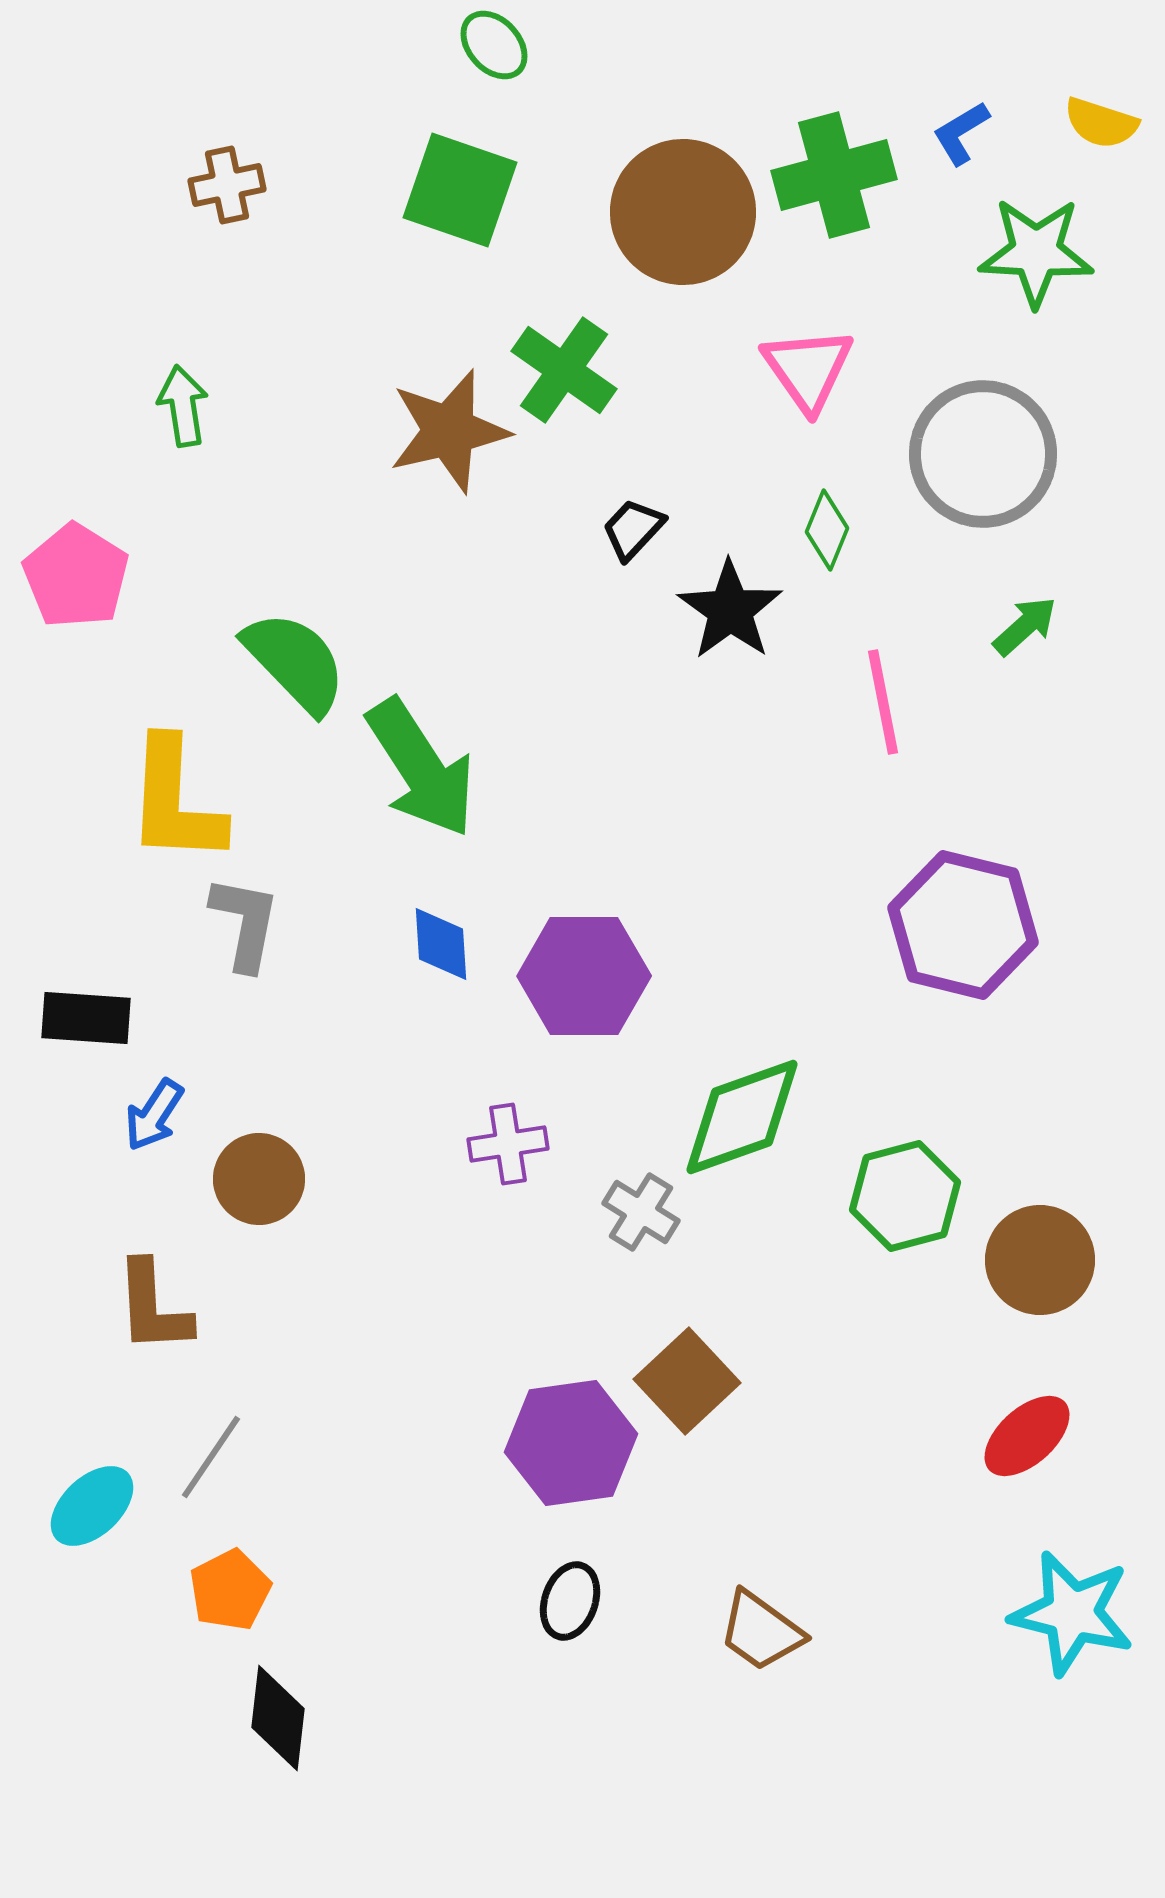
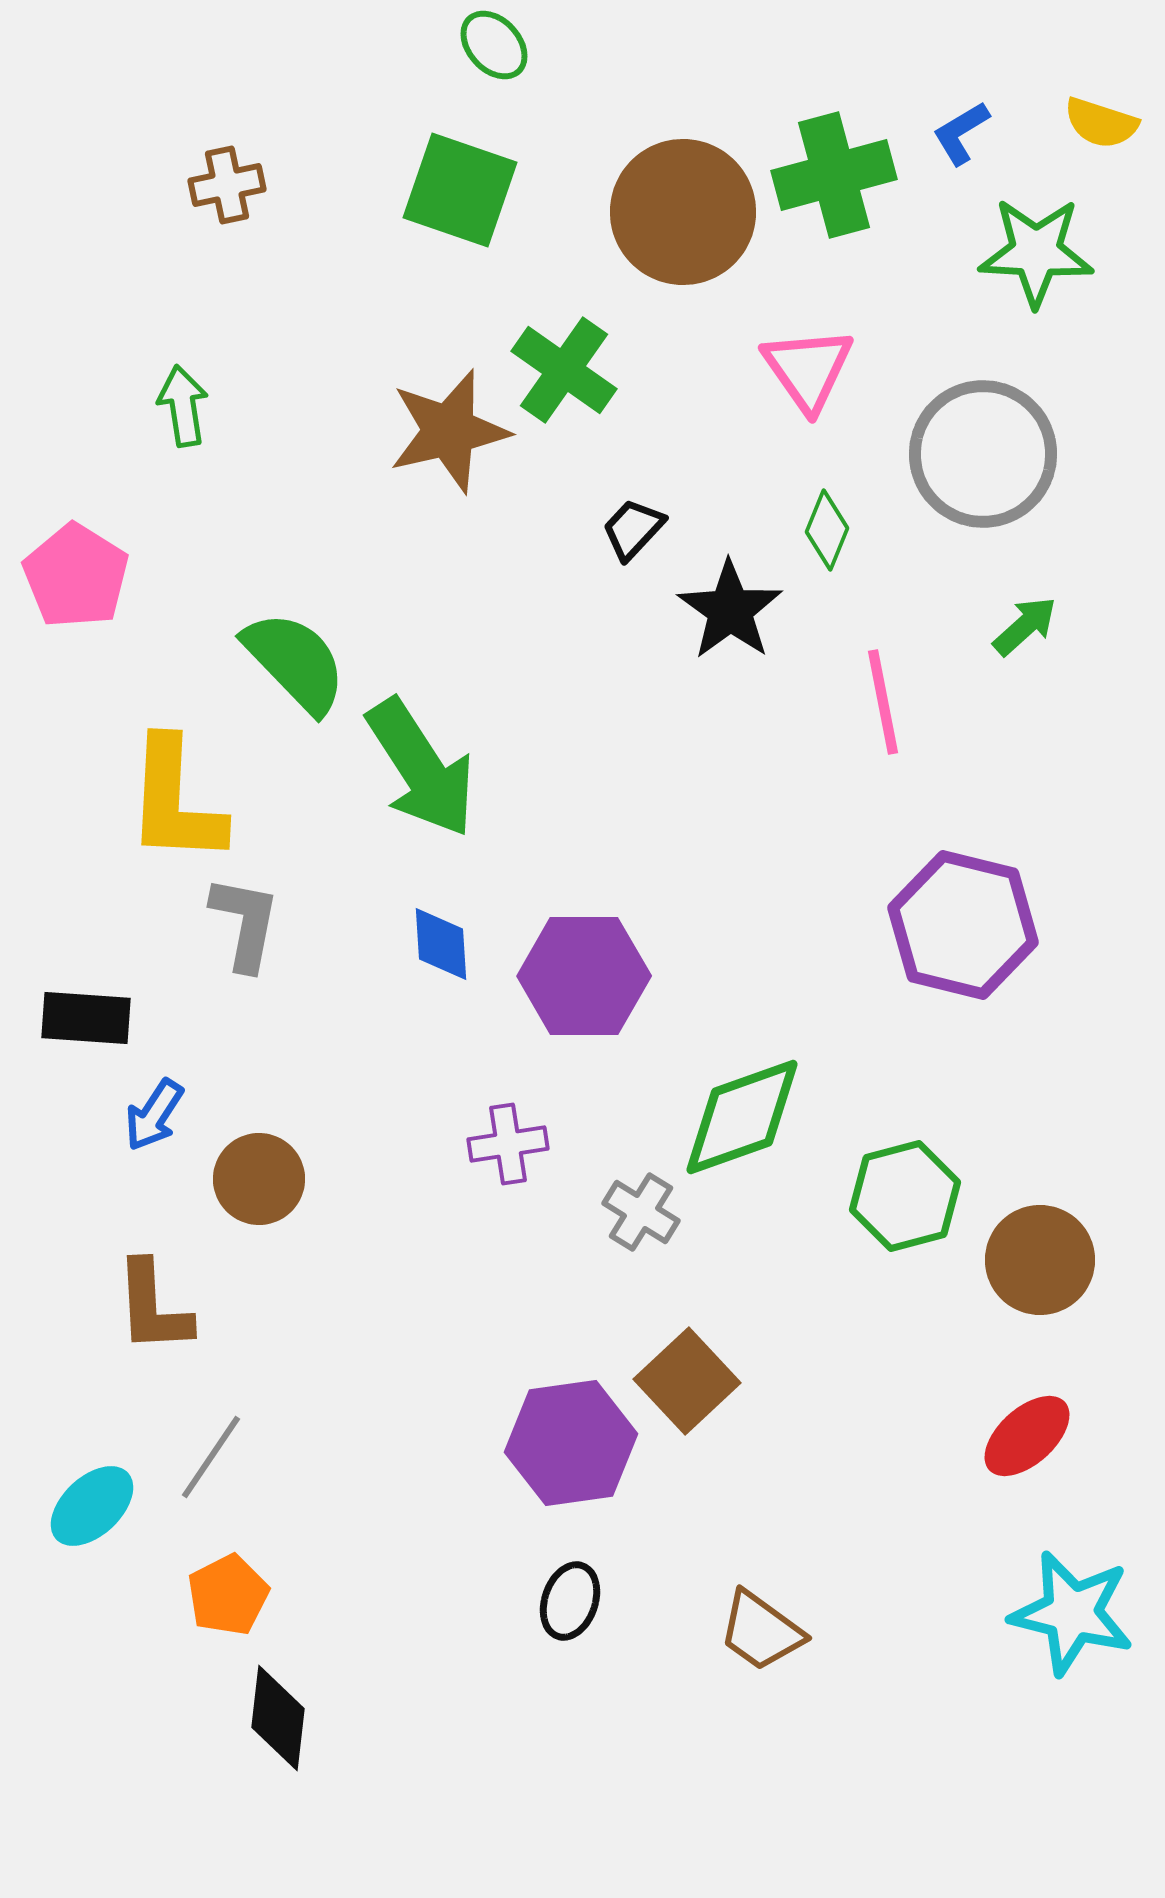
orange pentagon at (230, 1590): moved 2 px left, 5 px down
